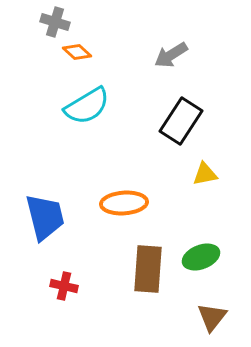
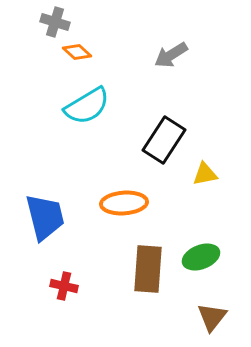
black rectangle: moved 17 px left, 19 px down
